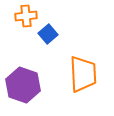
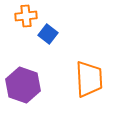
blue square: rotated 12 degrees counterclockwise
orange trapezoid: moved 6 px right, 5 px down
